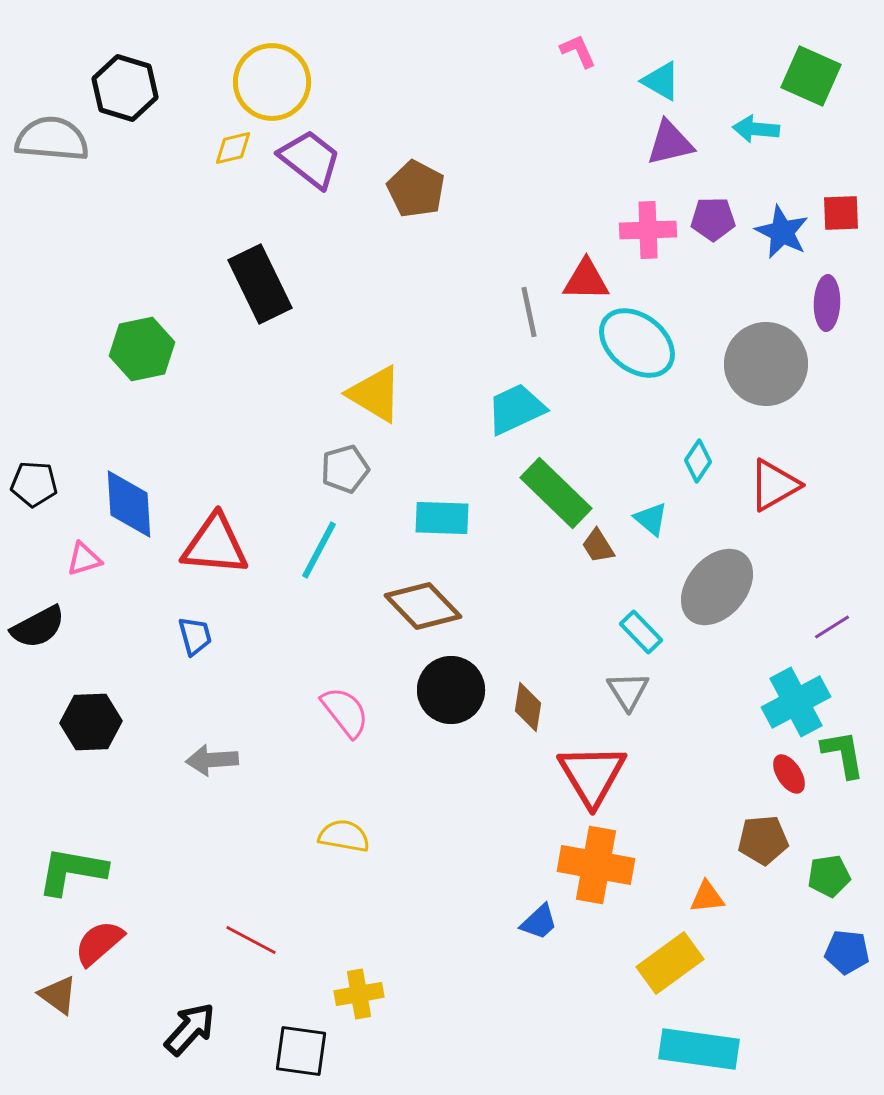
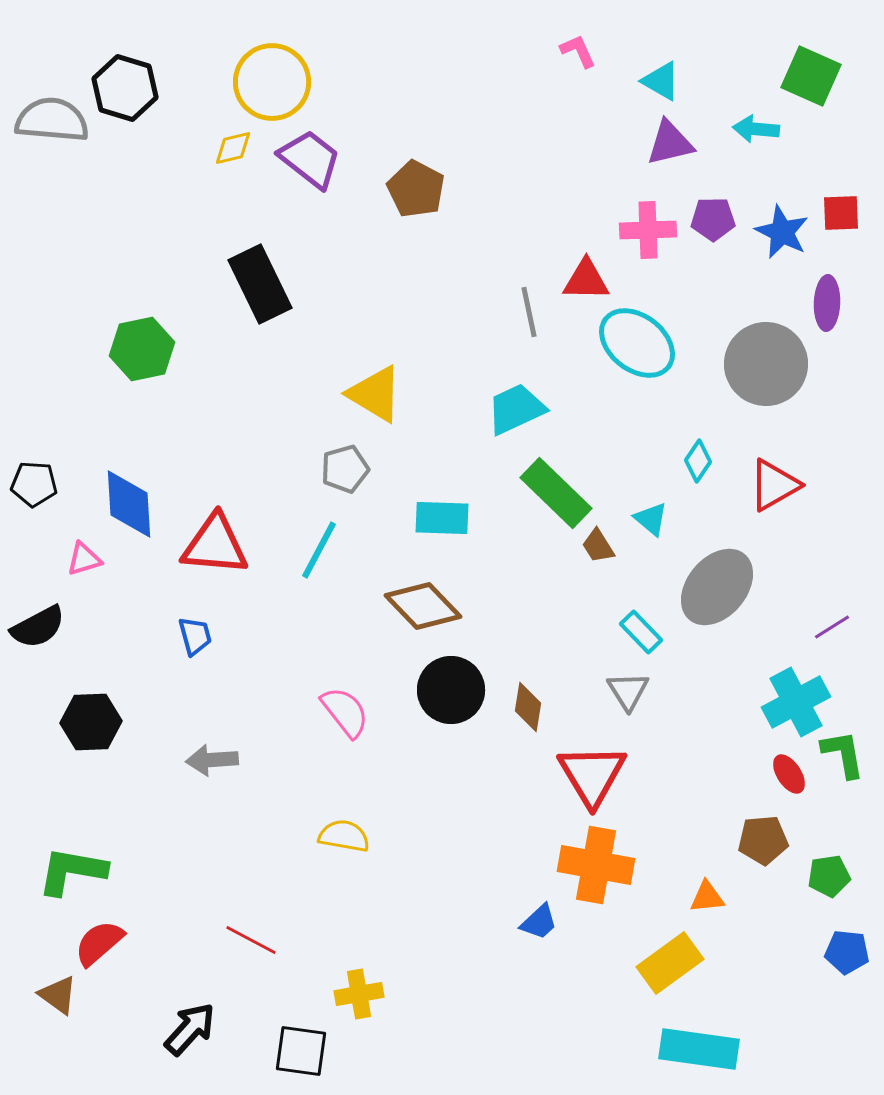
gray semicircle at (52, 139): moved 19 px up
